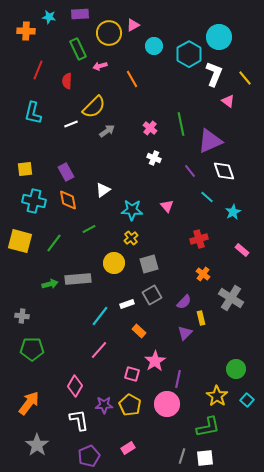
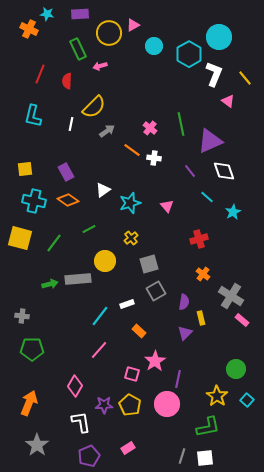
cyan star at (49, 17): moved 2 px left, 3 px up
orange cross at (26, 31): moved 3 px right, 2 px up; rotated 24 degrees clockwise
red line at (38, 70): moved 2 px right, 4 px down
orange line at (132, 79): moved 71 px down; rotated 24 degrees counterclockwise
cyan L-shape at (33, 113): moved 3 px down
white line at (71, 124): rotated 56 degrees counterclockwise
white cross at (154, 158): rotated 16 degrees counterclockwise
orange diamond at (68, 200): rotated 45 degrees counterclockwise
cyan star at (132, 210): moved 2 px left, 7 px up; rotated 20 degrees counterclockwise
yellow square at (20, 241): moved 3 px up
pink rectangle at (242, 250): moved 70 px down
yellow circle at (114, 263): moved 9 px left, 2 px up
gray square at (152, 295): moved 4 px right, 4 px up
gray cross at (231, 298): moved 2 px up
purple semicircle at (184, 302): rotated 35 degrees counterclockwise
orange arrow at (29, 403): rotated 15 degrees counterclockwise
white L-shape at (79, 420): moved 2 px right, 2 px down
